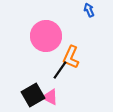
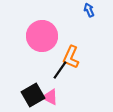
pink circle: moved 4 px left
